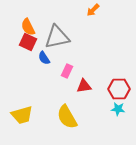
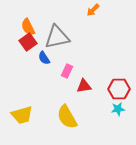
red square: rotated 30 degrees clockwise
cyan star: rotated 16 degrees counterclockwise
